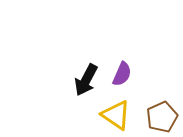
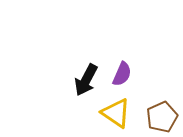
yellow triangle: moved 2 px up
